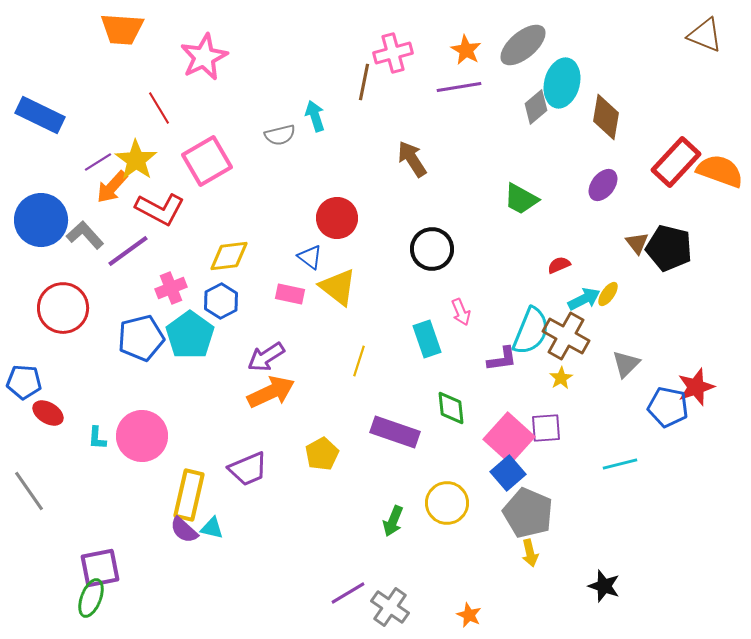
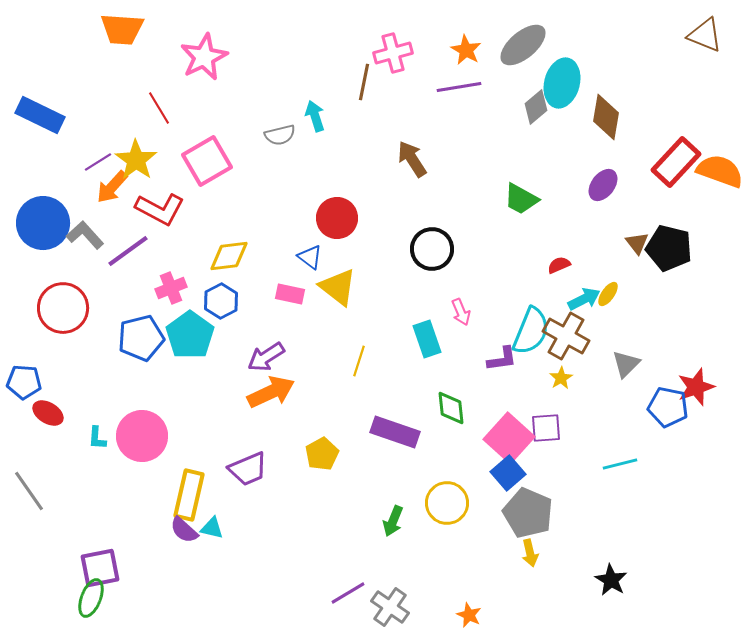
blue circle at (41, 220): moved 2 px right, 3 px down
black star at (604, 586): moved 7 px right, 6 px up; rotated 12 degrees clockwise
